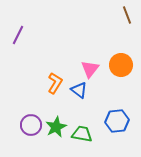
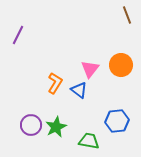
green trapezoid: moved 7 px right, 7 px down
